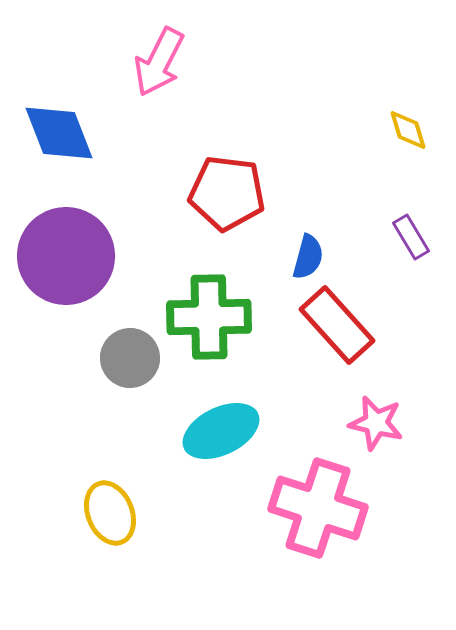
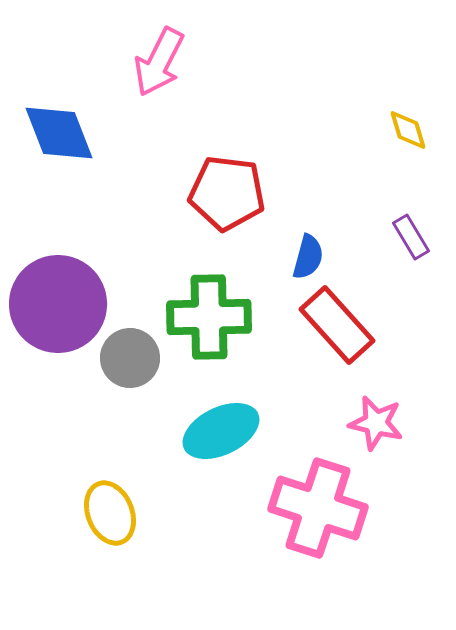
purple circle: moved 8 px left, 48 px down
